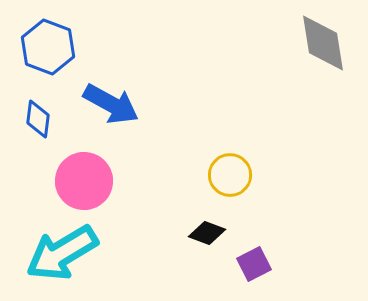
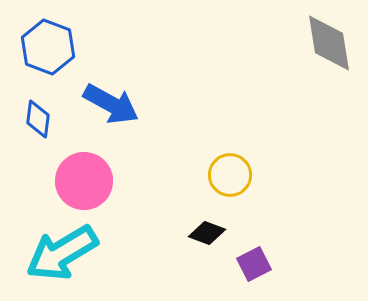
gray diamond: moved 6 px right
